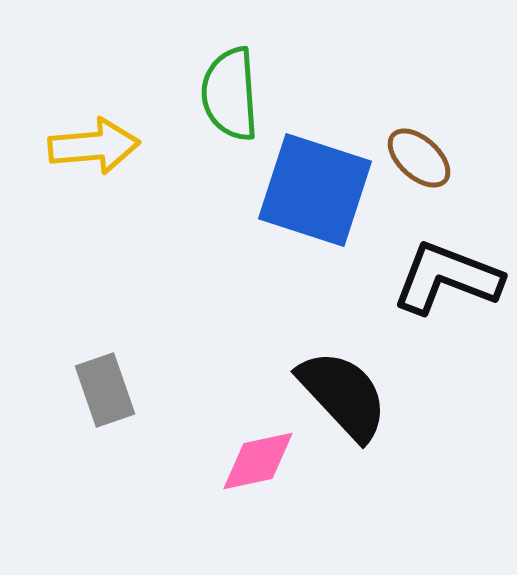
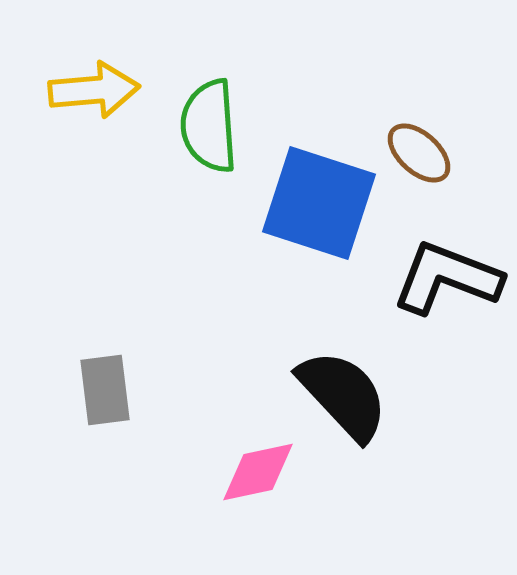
green semicircle: moved 21 px left, 32 px down
yellow arrow: moved 56 px up
brown ellipse: moved 5 px up
blue square: moved 4 px right, 13 px down
gray rectangle: rotated 12 degrees clockwise
pink diamond: moved 11 px down
